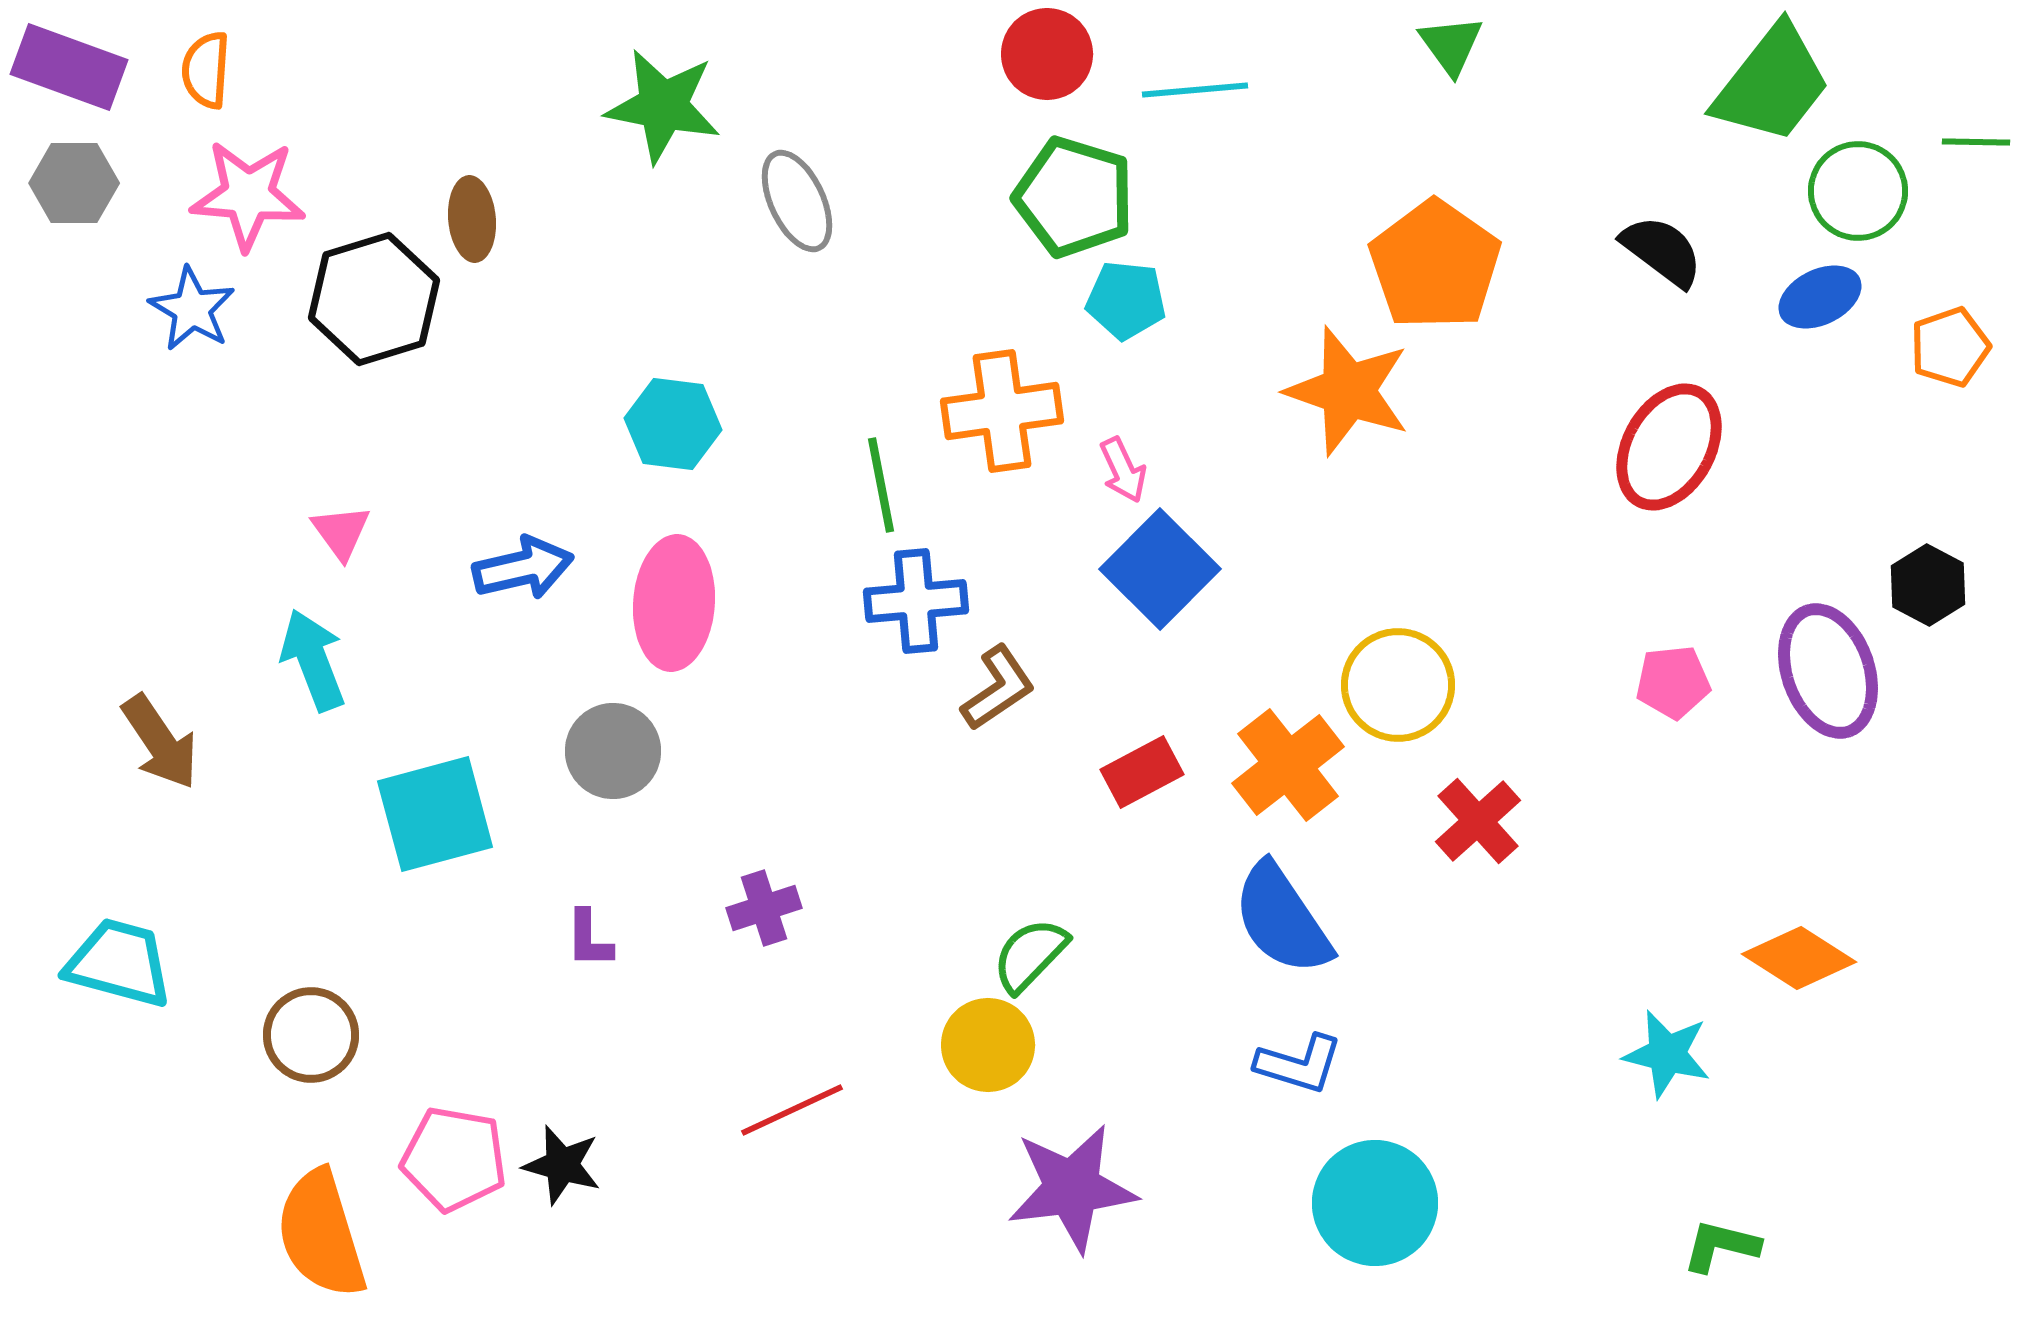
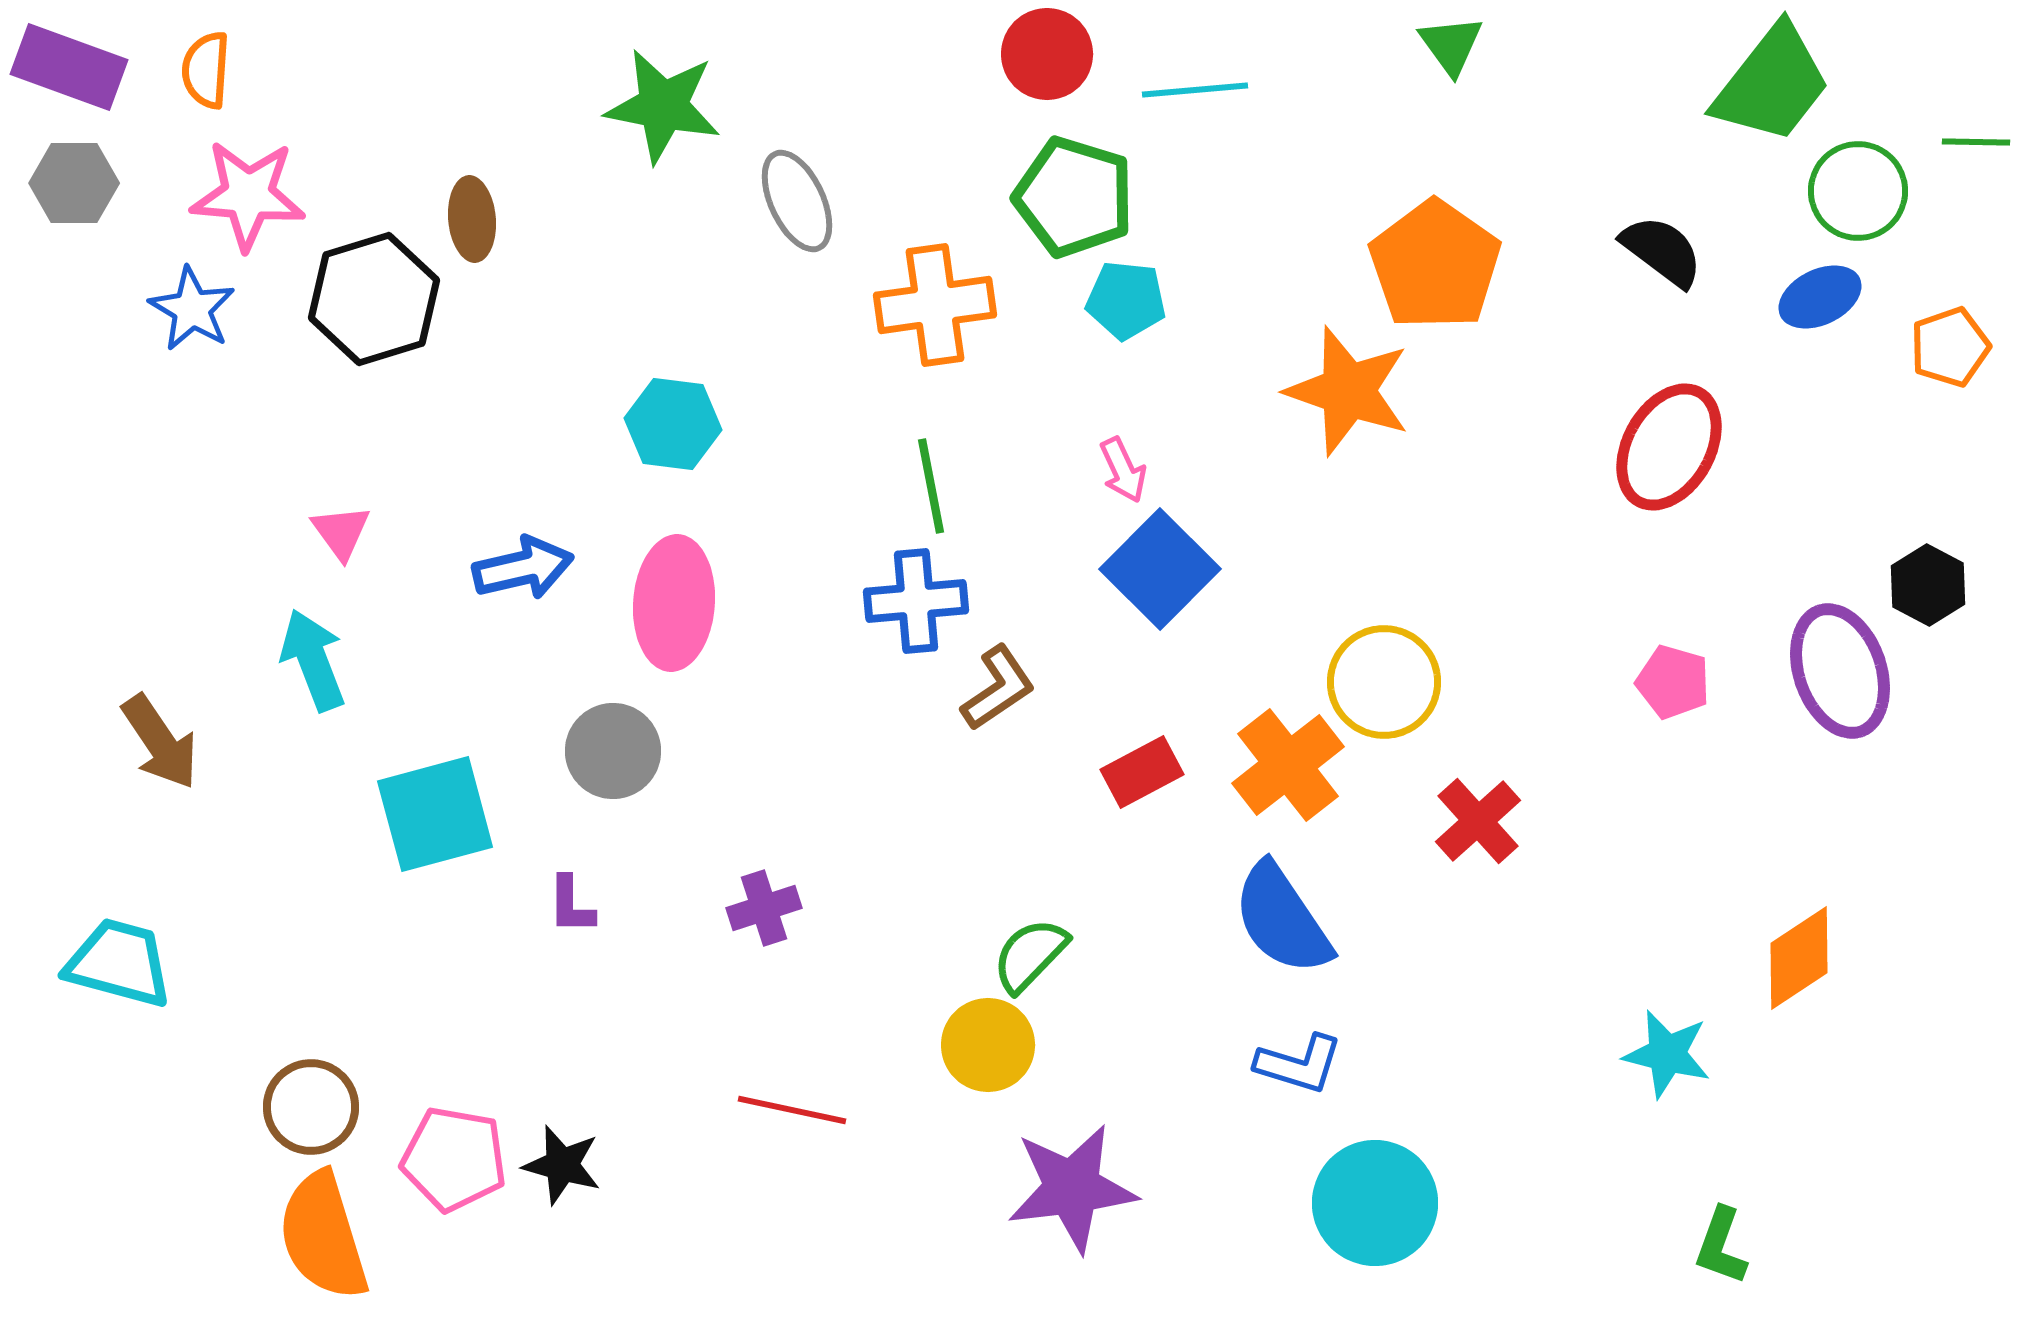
orange cross at (1002, 411): moved 67 px left, 106 px up
green line at (881, 485): moved 50 px right, 1 px down
purple ellipse at (1828, 671): moved 12 px right
pink pentagon at (1673, 682): rotated 22 degrees clockwise
yellow circle at (1398, 685): moved 14 px left, 3 px up
purple L-shape at (589, 939): moved 18 px left, 34 px up
orange diamond at (1799, 958): rotated 66 degrees counterclockwise
brown circle at (311, 1035): moved 72 px down
red line at (792, 1110): rotated 37 degrees clockwise
orange semicircle at (321, 1234): moved 2 px right, 2 px down
green L-shape at (1721, 1246): rotated 84 degrees counterclockwise
